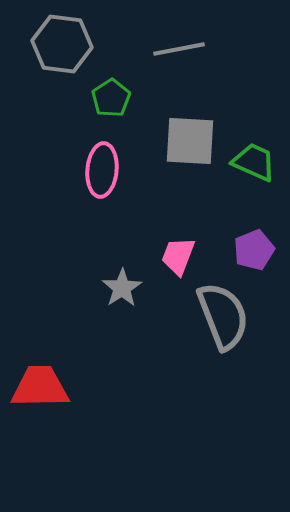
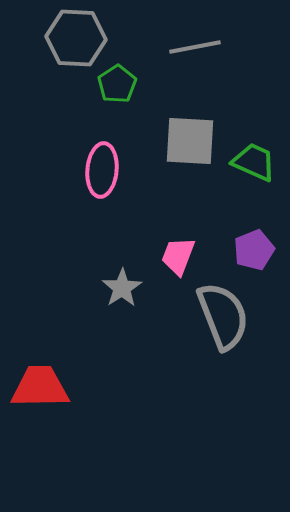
gray hexagon: moved 14 px right, 6 px up; rotated 4 degrees counterclockwise
gray line: moved 16 px right, 2 px up
green pentagon: moved 6 px right, 14 px up
